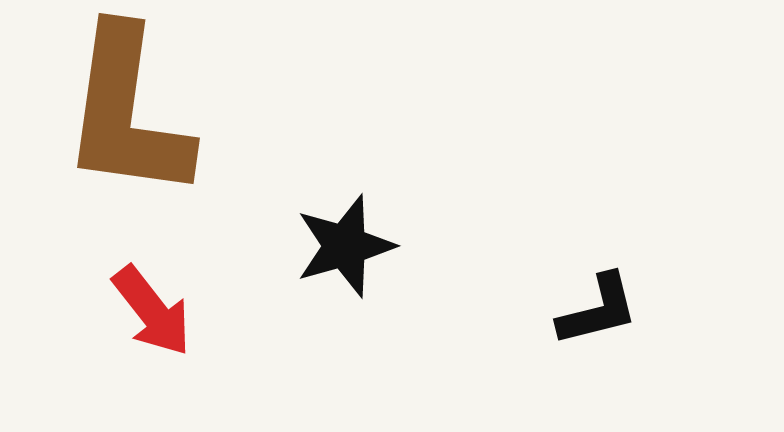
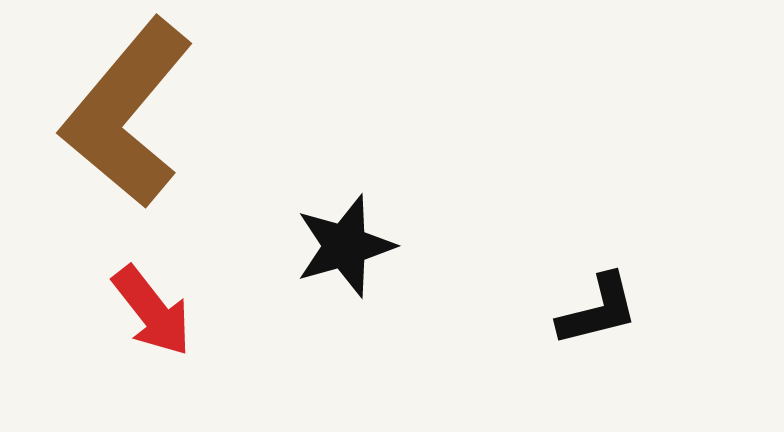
brown L-shape: rotated 32 degrees clockwise
